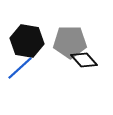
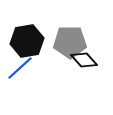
black hexagon: rotated 20 degrees counterclockwise
